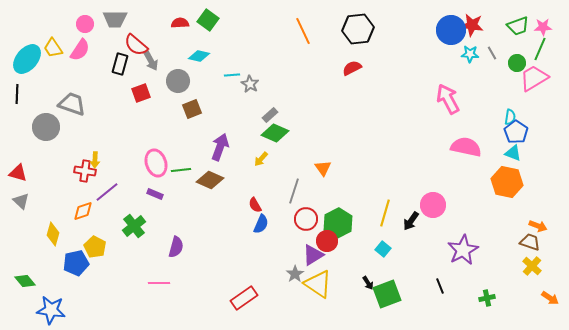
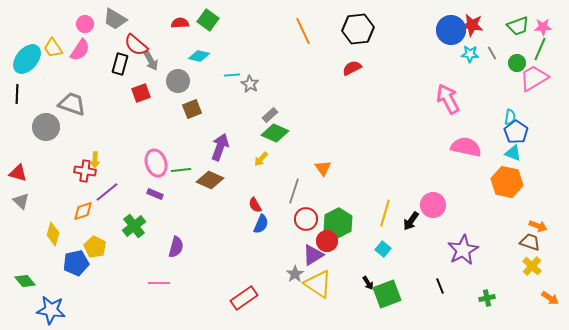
gray trapezoid at (115, 19): rotated 30 degrees clockwise
